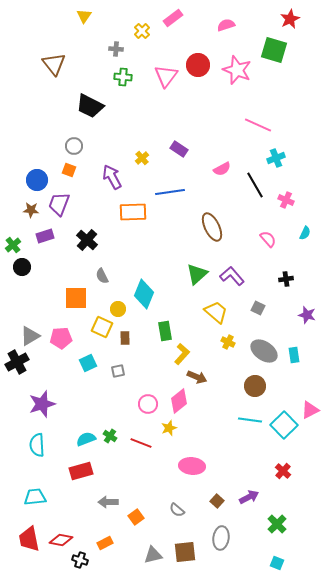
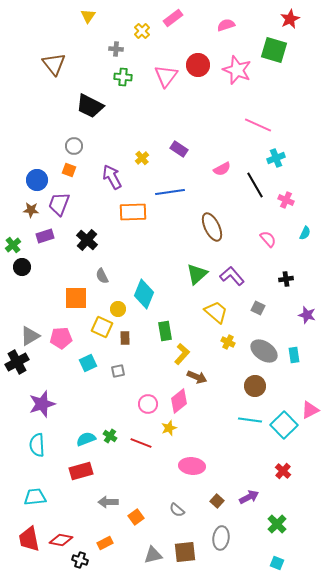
yellow triangle at (84, 16): moved 4 px right
